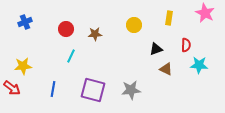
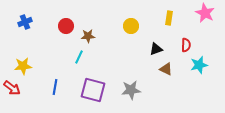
yellow circle: moved 3 px left, 1 px down
red circle: moved 3 px up
brown star: moved 7 px left, 2 px down
cyan line: moved 8 px right, 1 px down
cyan star: rotated 18 degrees counterclockwise
blue line: moved 2 px right, 2 px up
